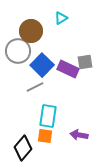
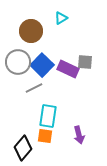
gray circle: moved 11 px down
gray square: rotated 14 degrees clockwise
gray line: moved 1 px left, 1 px down
purple arrow: rotated 114 degrees counterclockwise
